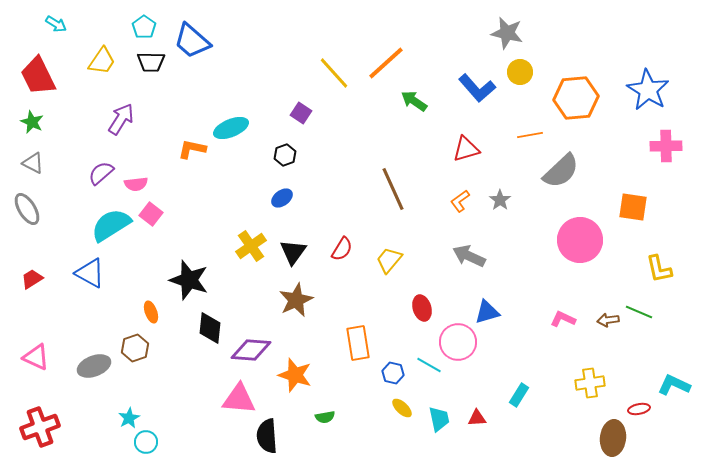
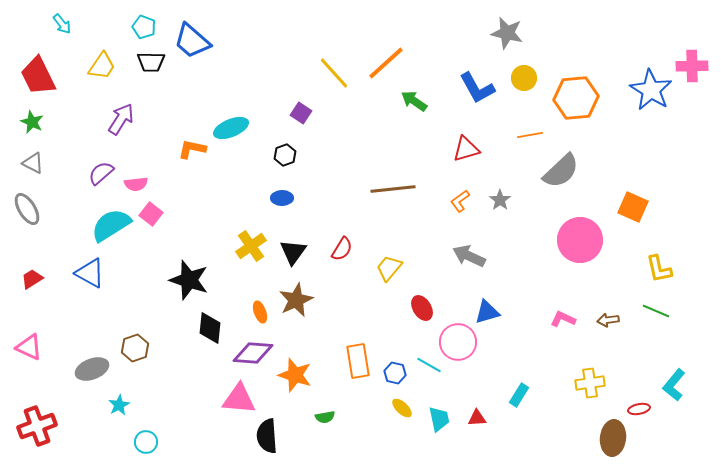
cyan arrow at (56, 24): moved 6 px right; rotated 20 degrees clockwise
cyan pentagon at (144, 27): rotated 15 degrees counterclockwise
yellow trapezoid at (102, 61): moved 5 px down
yellow circle at (520, 72): moved 4 px right, 6 px down
blue L-shape at (477, 88): rotated 12 degrees clockwise
blue star at (648, 90): moved 3 px right
pink cross at (666, 146): moved 26 px right, 80 px up
brown line at (393, 189): rotated 72 degrees counterclockwise
blue ellipse at (282, 198): rotated 35 degrees clockwise
orange square at (633, 207): rotated 16 degrees clockwise
yellow trapezoid at (389, 260): moved 8 px down
red ellipse at (422, 308): rotated 15 degrees counterclockwise
orange ellipse at (151, 312): moved 109 px right
green line at (639, 312): moved 17 px right, 1 px up
orange rectangle at (358, 343): moved 18 px down
purple diamond at (251, 350): moved 2 px right, 3 px down
pink triangle at (36, 357): moved 7 px left, 10 px up
gray ellipse at (94, 366): moved 2 px left, 3 px down
blue hexagon at (393, 373): moved 2 px right
cyan L-shape at (674, 385): rotated 76 degrees counterclockwise
cyan star at (129, 418): moved 10 px left, 13 px up
red cross at (40, 427): moved 3 px left, 1 px up
